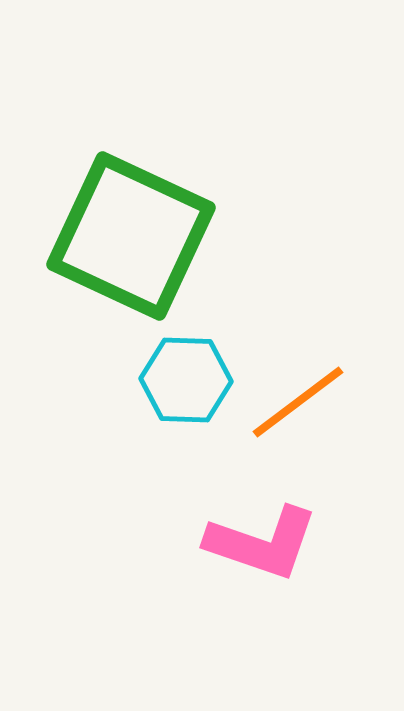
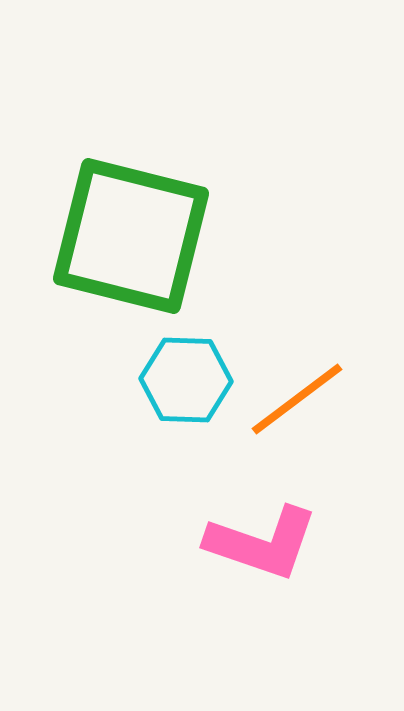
green square: rotated 11 degrees counterclockwise
orange line: moved 1 px left, 3 px up
